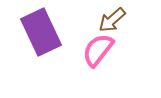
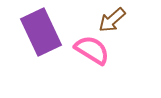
pink semicircle: moved 6 px left; rotated 84 degrees clockwise
